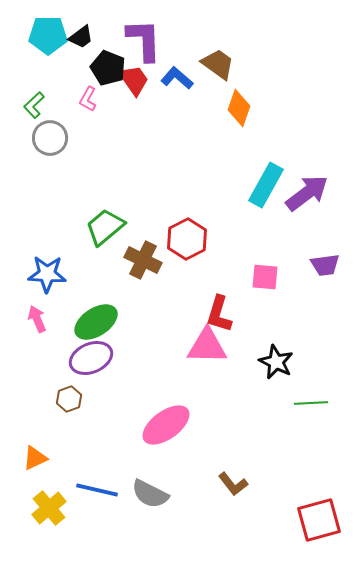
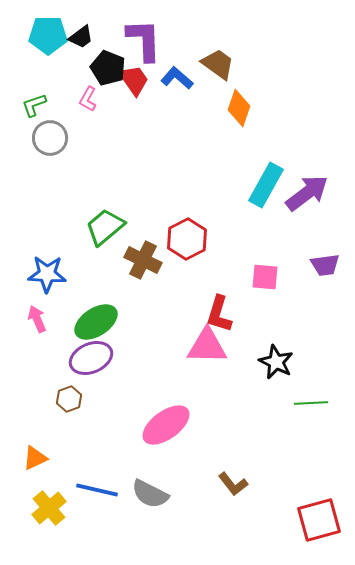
green L-shape: rotated 24 degrees clockwise
